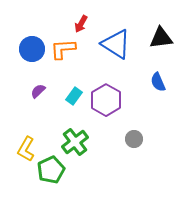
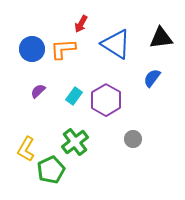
blue semicircle: moved 6 px left, 4 px up; rotated 60 degrees clockwise
gray circle: moved 1 px left
